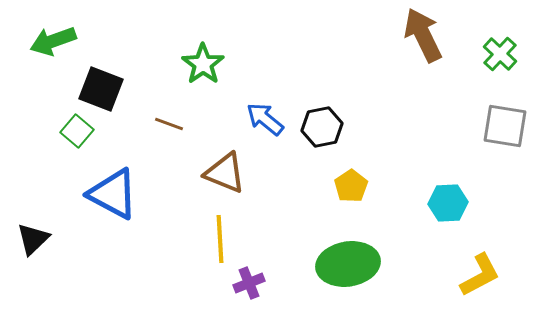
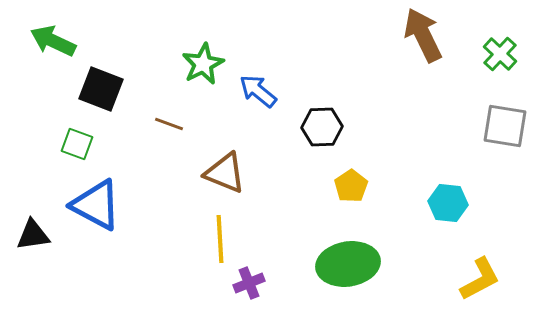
green arrow: rotated 45 degrees clockwise
green star: rotated 9 degrees clockwise
blue arrow: moved 7 px left, 28 px up
black hexagon: rotated 9 degrees clockwise
green square: moved 13 px down; rotated 20 degrees counterclockwise
blue triangle: moved 17 px left, 11 px down
cyan hexagon: rotated 9 degrees clockwise
black triangle: moved 4 px up; rotated 36 degrees clockwise
yellow L-shape: moved 4 px down
